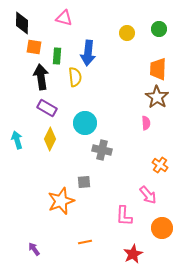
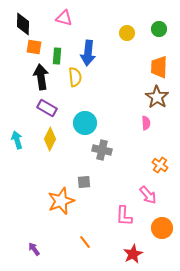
black diamond: moved 1 px right, 1 px down
orange trapezoid: moved 1 px right, 2 px up
orange line: rotated 64 degrees clockwise
